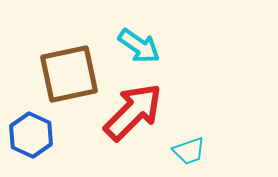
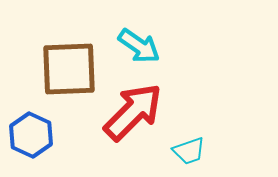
brown square: moved 5 px up; rotated 10 degrees clockwise
